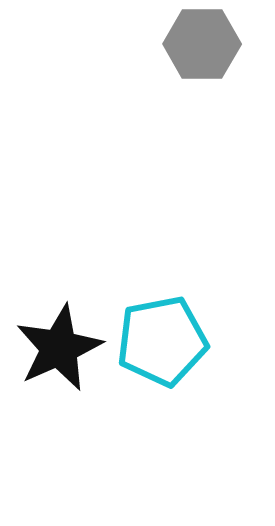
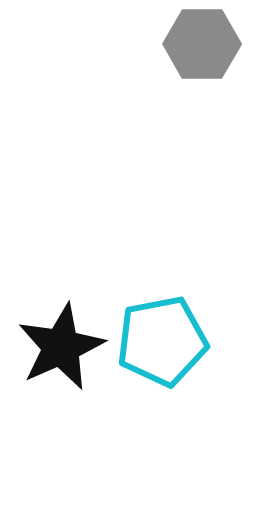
black star: moved 2 px right, 1 px up
